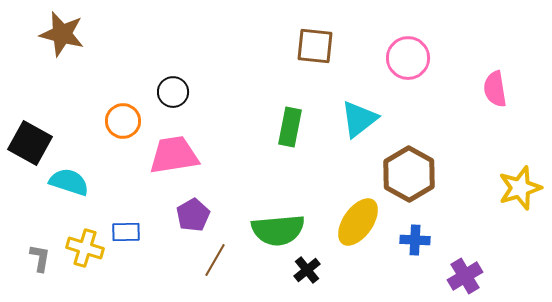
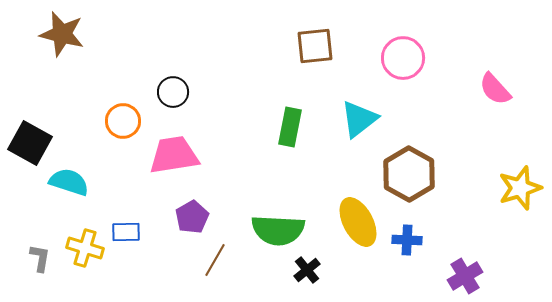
brown square: rotated 12 degrees counterclockwise
pink circle: moved 5 px left
pink semicircle: rotated 33 degrees counterclockwise
purple pentagon: moved 1 px left, 2 px down
yellow ellipse: rotated 63 degrees counterclockwise
green semicircle: rotated 8 degrees clockwise
blue cross: moved 8 px left
